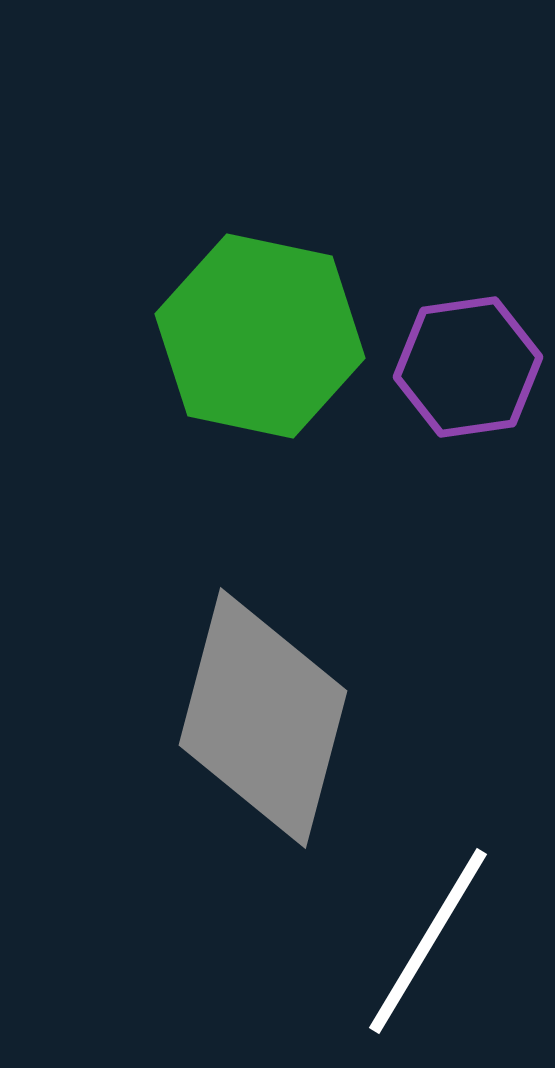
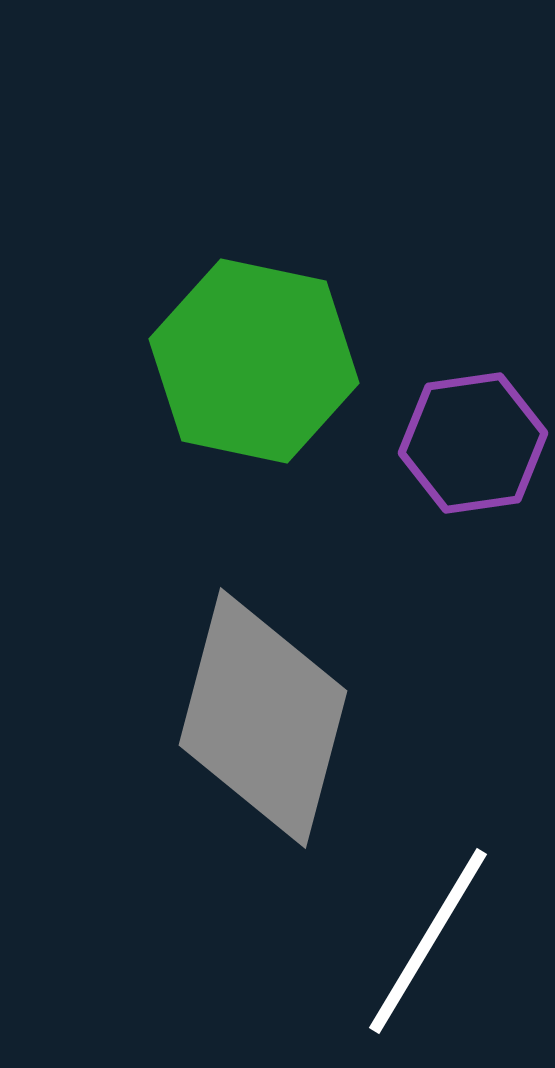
green hexagon: moved 6 px left, 25 px down
purple hexagon: moved 5 px right, 76 px down
